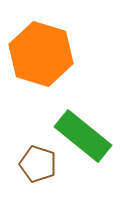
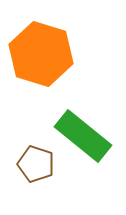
brown pentagon: moved 2 px left
